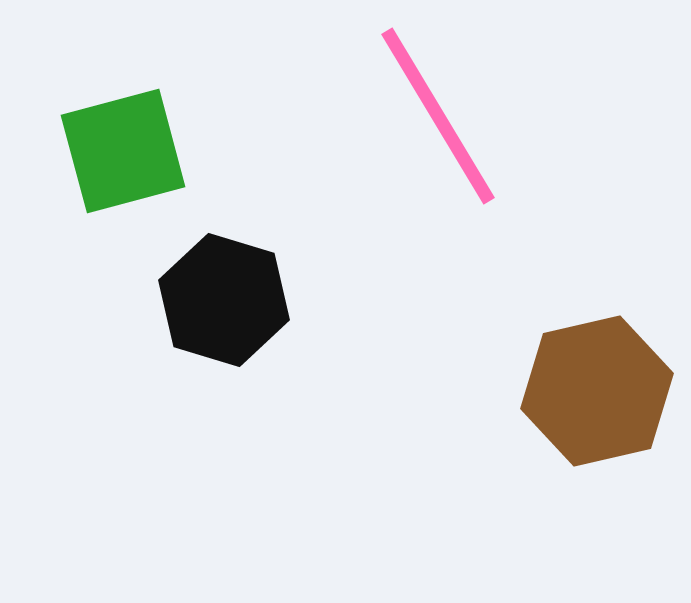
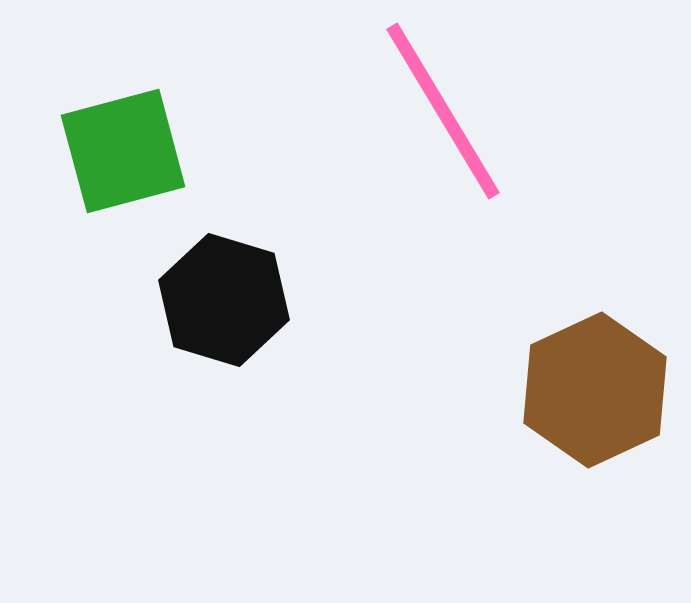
pink line: moved 5 px right, 5 px up
brown hexagon: moved 2 px left, 1 px up; rotated 12 degrees counterclockwise
